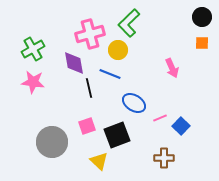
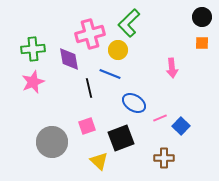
green cross: rotated 25 degrees clockwise
purple diamond: moved 5 px left, 4 px up
pink arrow: rotated 18 degrees clockwise
pink star: rotated 30 degrees counterclockwise
black square: moved 4 px right, 3 px down
